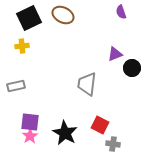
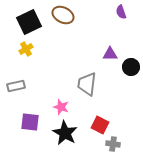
black square: moved 4 px down
yellow cross: moved 4 px right, 3 px down; rotated 24 degrees counterclockwise
purple triangle: moved 5 px left; rotated 21 degrees clockwise
black circle: moved 1 px left, 1 px up
pink star: moved 31 px right, 29 px up; rotated 21 degrees counterclockwise
